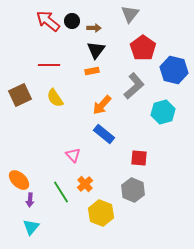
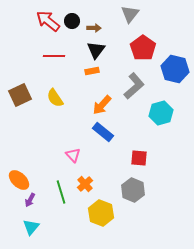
red line: moved 5 px right, 9 px up
blue hexagon: moved 1 px right, 1 px up
cyan hexagon: moved 2 px left, 1 px down
blue rectangle: moved 1 px left, 2 px up
green line: rotated 15 degrees clockwise
purple arrow: rotated 24 degrees clockwise
